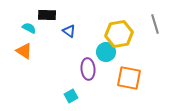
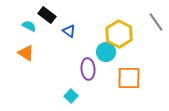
black rectangle: rotated 36 degrees clockwise
gray line: moved 1 px right, 2 px up; rotated 18 degrees counterclockwise
cyan semicircle: moved 2 px up
yellow hexagon: rotated 24 degrees counterclockwise
orange triangle: moved 2 px right, 2 px down
orange square: rotated 10 degrees counterclockwise
cyan square: rotated 16 degrees counterclockwise
